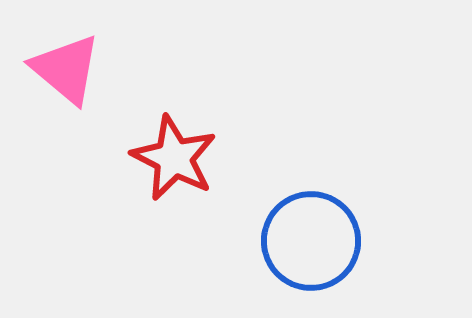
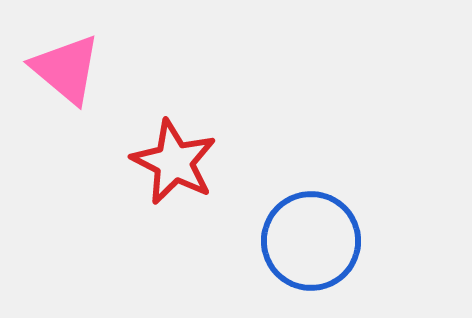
red star: moved 4 px down
